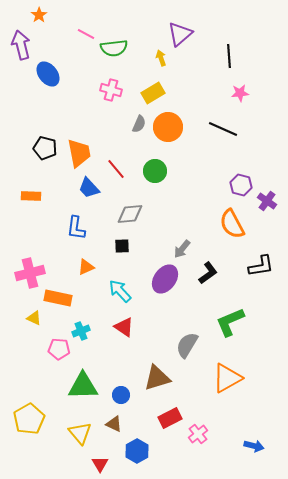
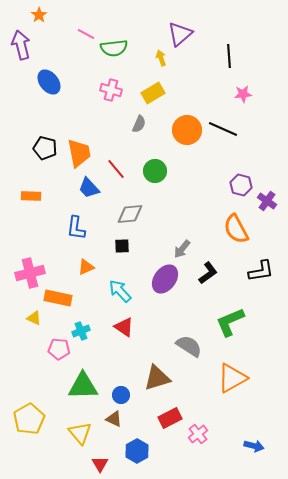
blue ellipse at (48, 74): moved 1 px right, 8 px down
pink star at (240, 93): moved 3 px right, 1 px down
orange circle at (168, 127): moved 19 px right, 3 px down
orange semicircle at (232, 224): moved 4 px right, 5 px down
black L-shape at (261, 266): moved 5 px down
gray semicircle at (187, 345): moved 2 px right, 1 px down; rotated 92 degrees clockwise
orange triangle at (227, 378): moved 5 px right
brown triangle at (114, 424): moved 5 px up
